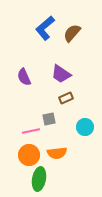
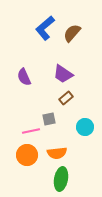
purple trapezoid: moved 2 px right
brown rectangle: rotated 16 degrees counterclockwise
orange circle: moved 2 px left
green ellipse: moved 22 px right
